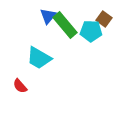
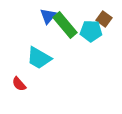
red semicircle: moved 1 px left, 2 px up
